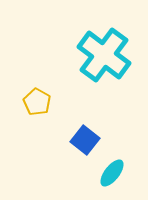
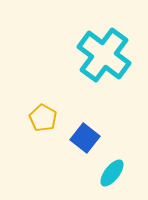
yellow pentagon: moved 6 px right, 16 px down
blue square: moved 2 px up
